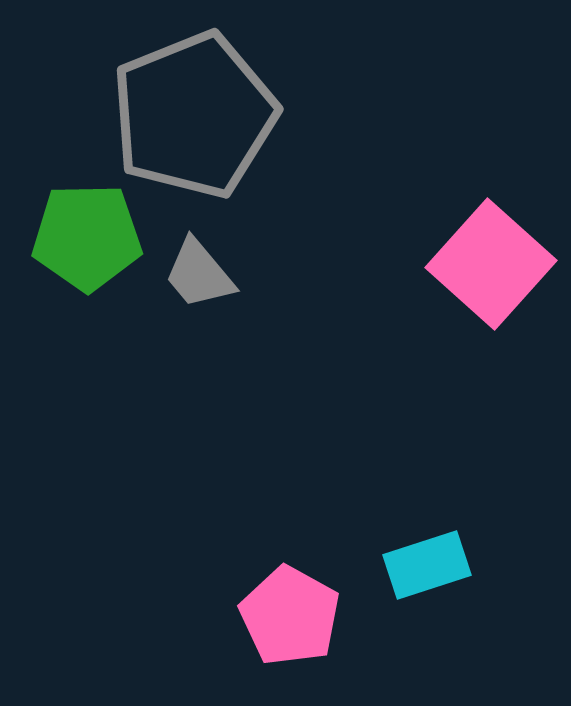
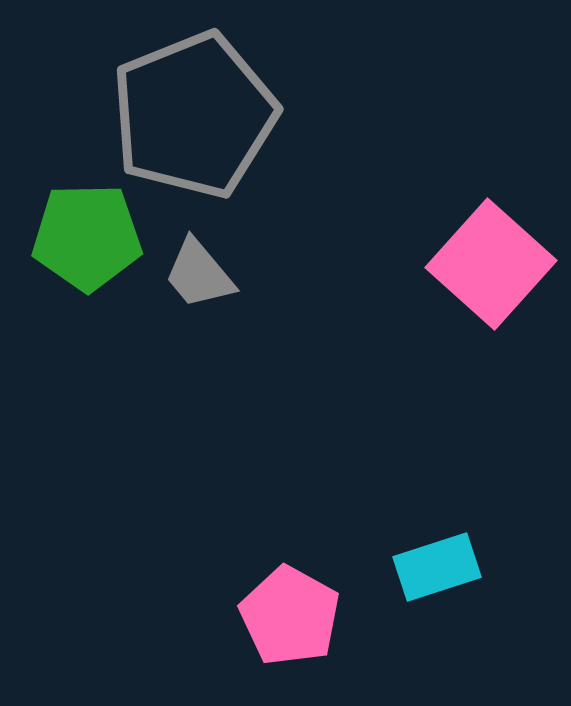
cyan rectangle: moved 10 px right, 2 px down
